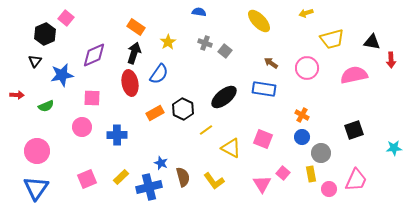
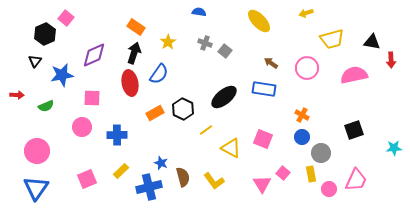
yellow rectangle at (121, 177): moved 6 px up
